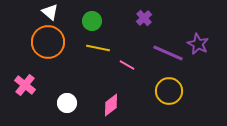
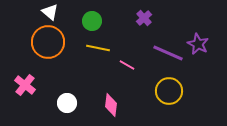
pink diamond: rotated 45 degrees counterclockwise
